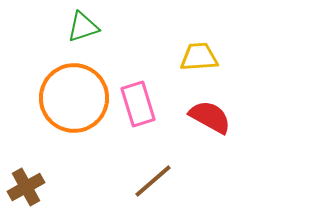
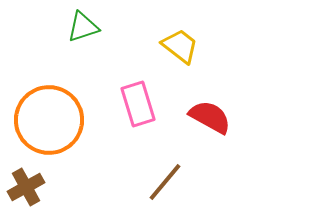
yellow trapezoid: moved 19 px left, 11 px up; rotated 42 degrees clockwise
orange circle: moved 25 px left, 22 px down
brown line: moved 12 px right, 1 px down; rotated 9 degrees counterclockwise
